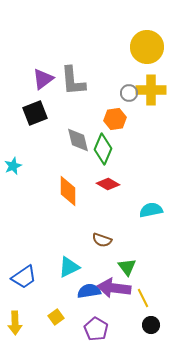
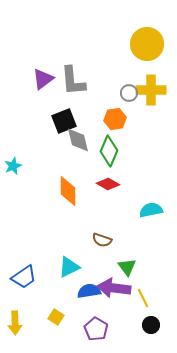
yellow circle: moved 3 px up
black square: moved 29 px right, 8 px down
green diamond: moved 6 px right, 2 px down
yellow square: rotated 21 degrees counterclockwise
